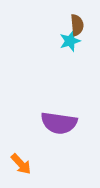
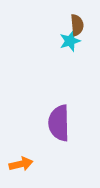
purple semicircle: rotated 81 degrees clockwise
orange arrow: rotated 60 degrees counterclockwise
